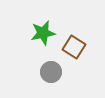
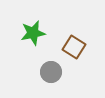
green star: moved 10 px left
